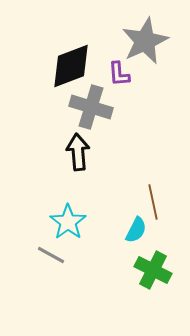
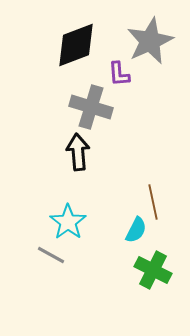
gray star: moved 5 px right
black diamond: moved 5 px right, 21 px up
